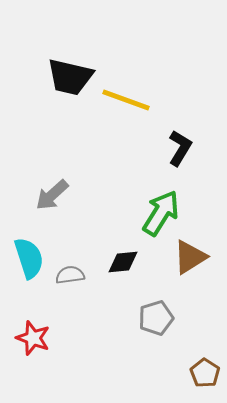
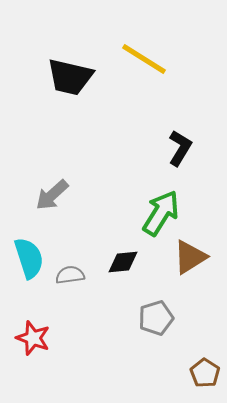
yellow line: moved 18 px right, 41 px up; rotated 12 degrees clockwise
